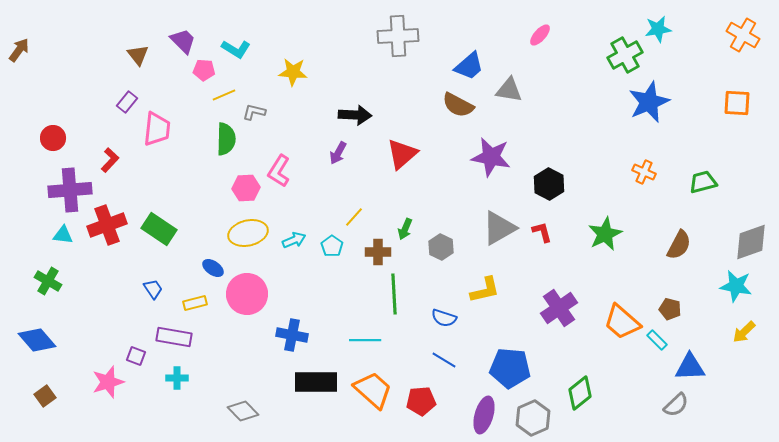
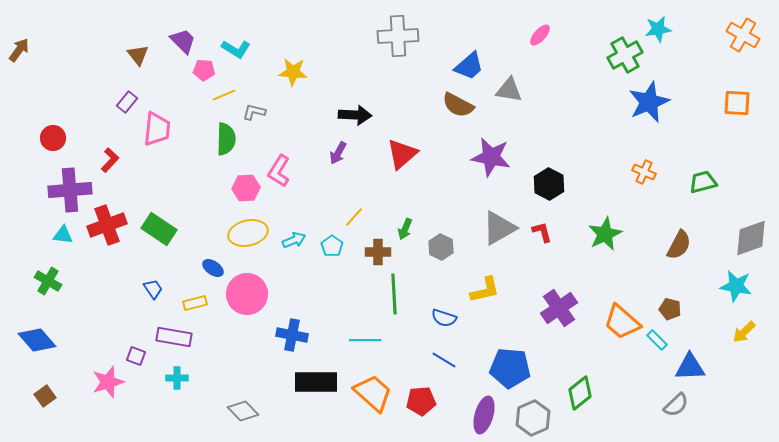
gray diamond at (751, 242): moved 4 px up
orange trapezoid at (373, 390): moved 3 px down
